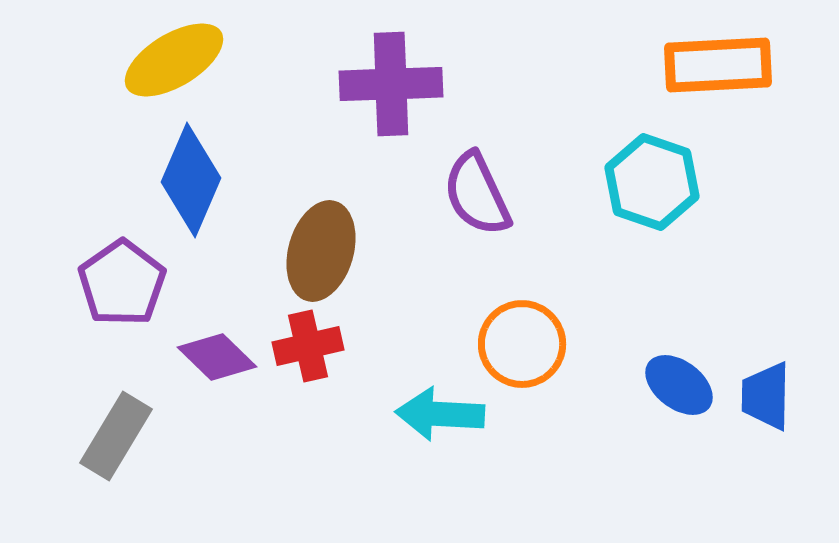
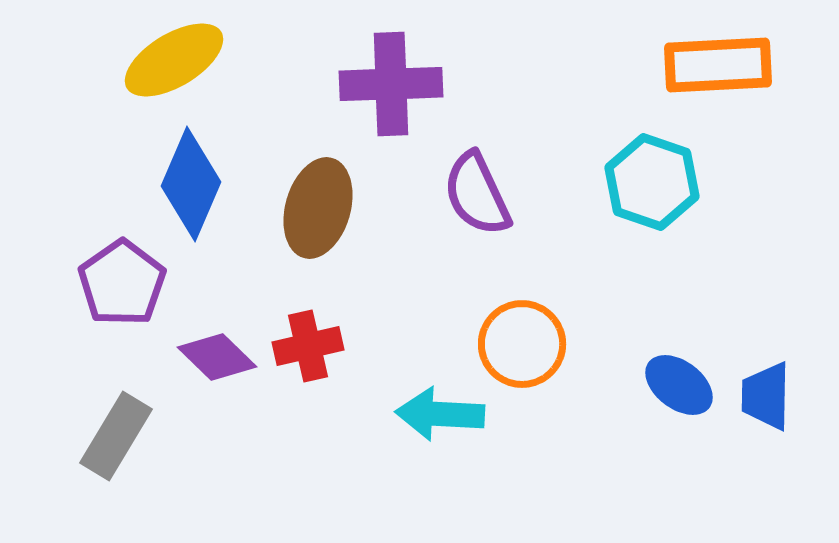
blue diamond: moved 4 px down
brown ellipse: moved 3 px left, 43 px up
